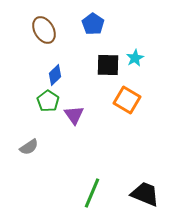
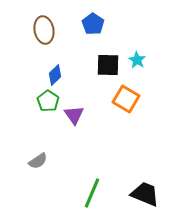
brown ellipse: rotated 20 degrees clockwise
cyan star: moved 2 px right, 2 px down; rotated 12 degrees counterclockwise
orange square: moved 1 px left, 1 px up
gray semicircle: moved 9 px right, 14 px down
